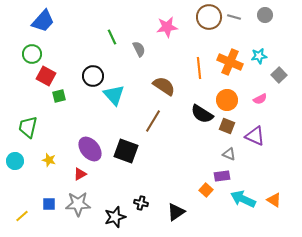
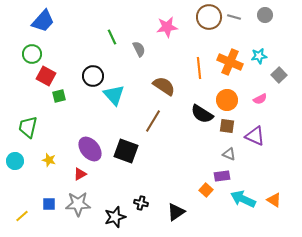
brown square: rotated 14 degrees counterclockwise
